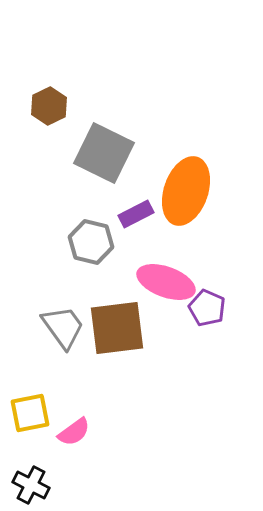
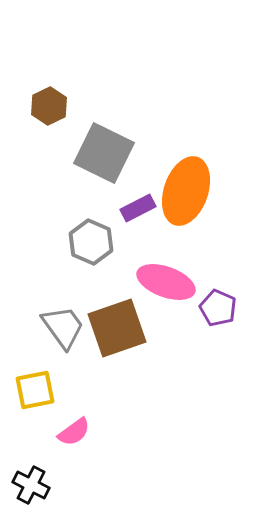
purple rectangle: moved 2 px right, 6 px up
gray hexagon: rotated 9 degrees clockwise
purple pentagon: moved 11 px right
brown square: rotated 12 degrees counterclockwise
yellow square: moved 5 px right, 23 px up
